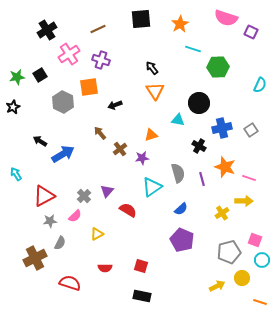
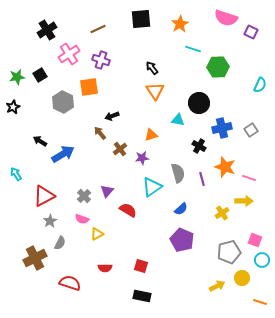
black arrow at (115, 105): moved 3 px left, 11 px down
pink semicircle at (75, 216): moved 7 px right, 3 px down; rotated 64 degrees clockwise
gray star at (50, 221): rotated 24 degrees counterclockwise
